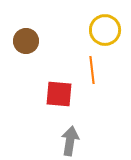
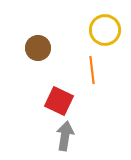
brown circle: moved 12 px right, 7 px down
red square: moved 7 px down; rotated 20 degrees clockwise
gray arrow: moved 5 px left, 5 px up
